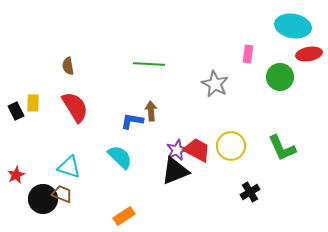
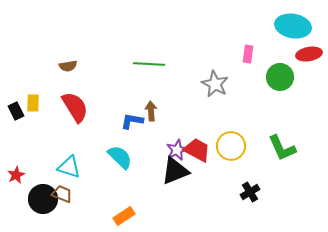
brown semicircle: rotated 90 degrees counterclockwise
